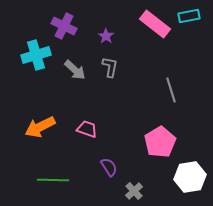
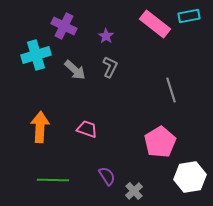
gray L-shape: rotated 15 degrees clockwise
orange arrow: rotated 120 degrees clockwise
purple semicircle: moved 2 px left, 9 px down
